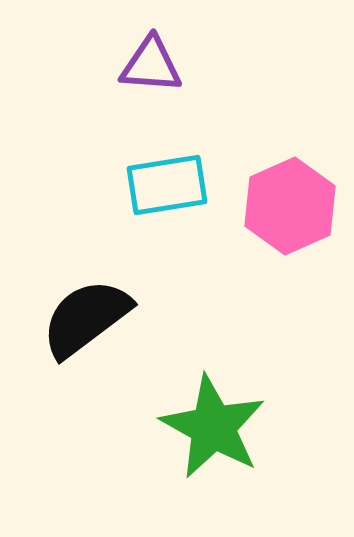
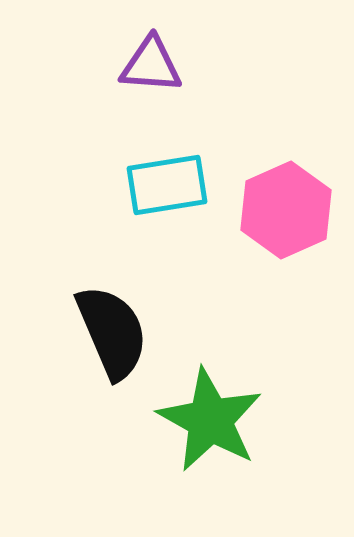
pink hexagon: moved 4 px left, 4 px down
black semicircle: moved 26 px right, 14 px down; rotated 104 degrees clockwise
green star: moved 3 px left, 7 px up
